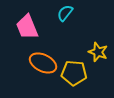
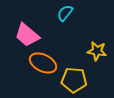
pink trapezoid: moved 8 px down; rotated 28 degrees counterclockwise
yellow star: moved 1 px left, 1 px up; rotated 12 degrees counterclockwise
yellow pentagon: moved 7 px down
